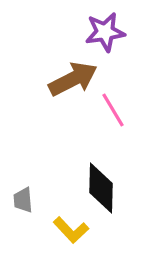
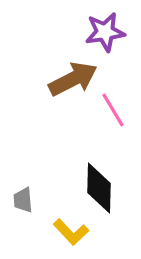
black diamond: moved 2 px left
yellow L-shape: moved 2 px down
